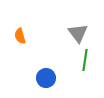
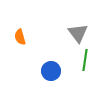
orange semicircle: moved 1 px down
blue circle: moved 5 px right, 7 px up
